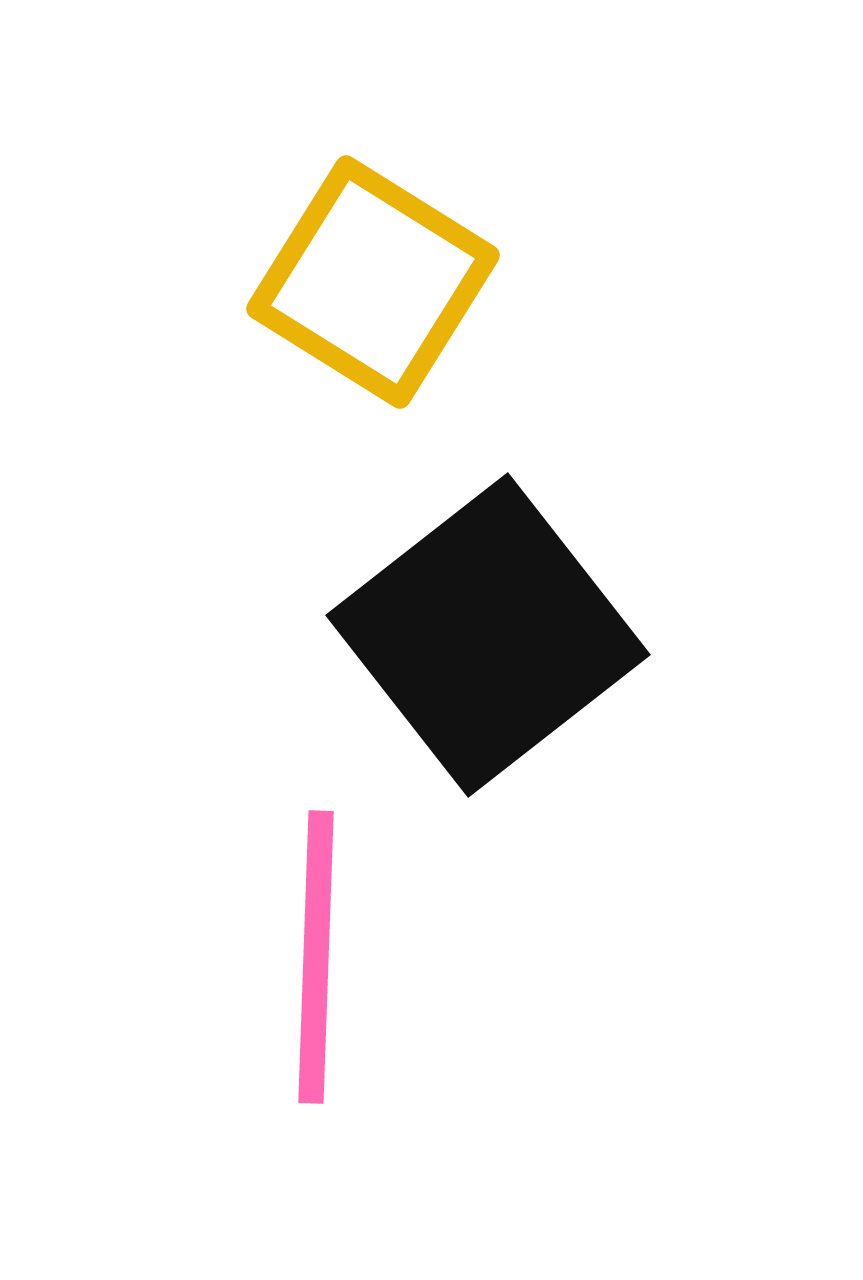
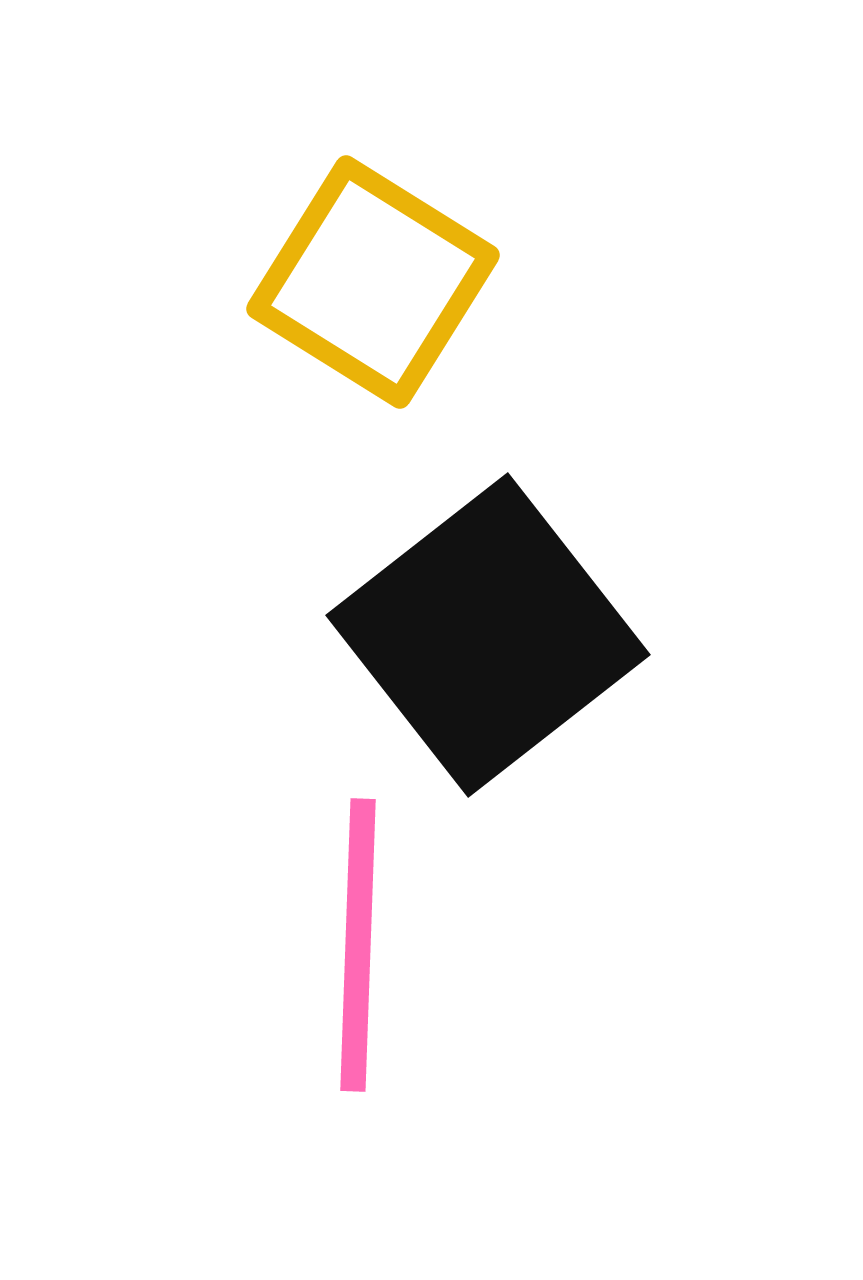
pink line: moved 42 px right, 12 px up
